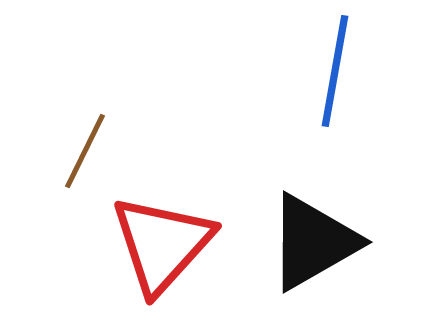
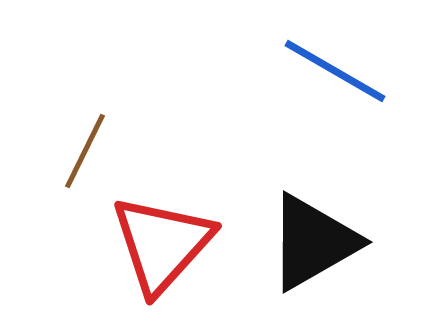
blue line: rotated 70 degrees counterclockwise
